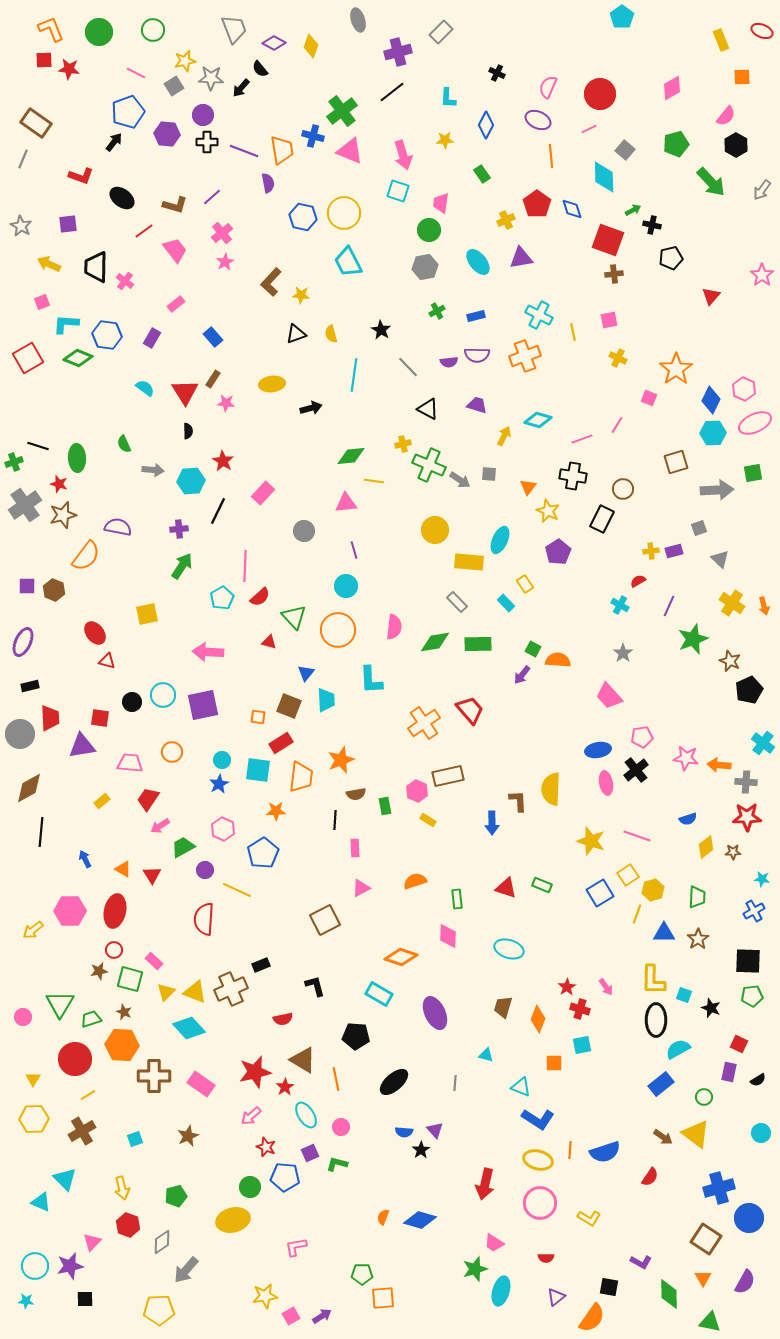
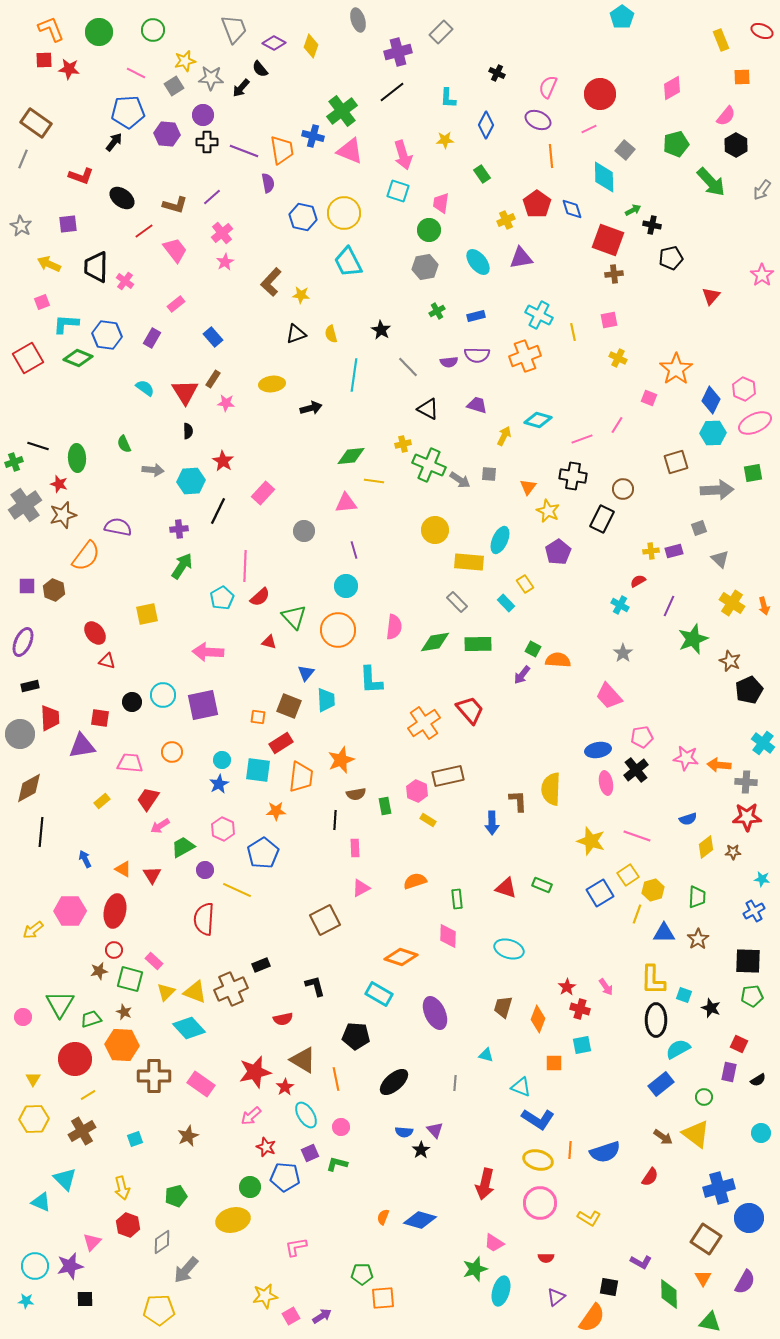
blue pentagon at (128, 112): rotated 16 degrees clockwise
